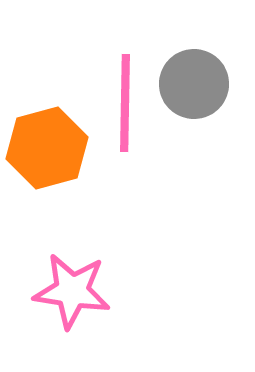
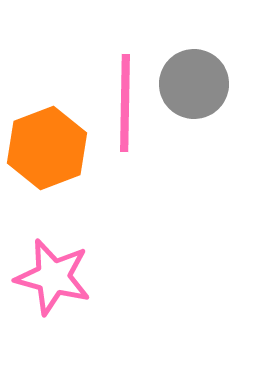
orange hexagon: rotated 6 degrees counterclockwise
pink star: moved 19 px left, 14 px up; rotated 6 degrees clockwise
